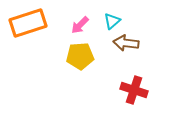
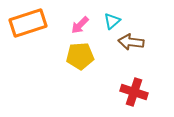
brown arrow: moved 5 px right, 1 px up
red cross: moved 2 px down
